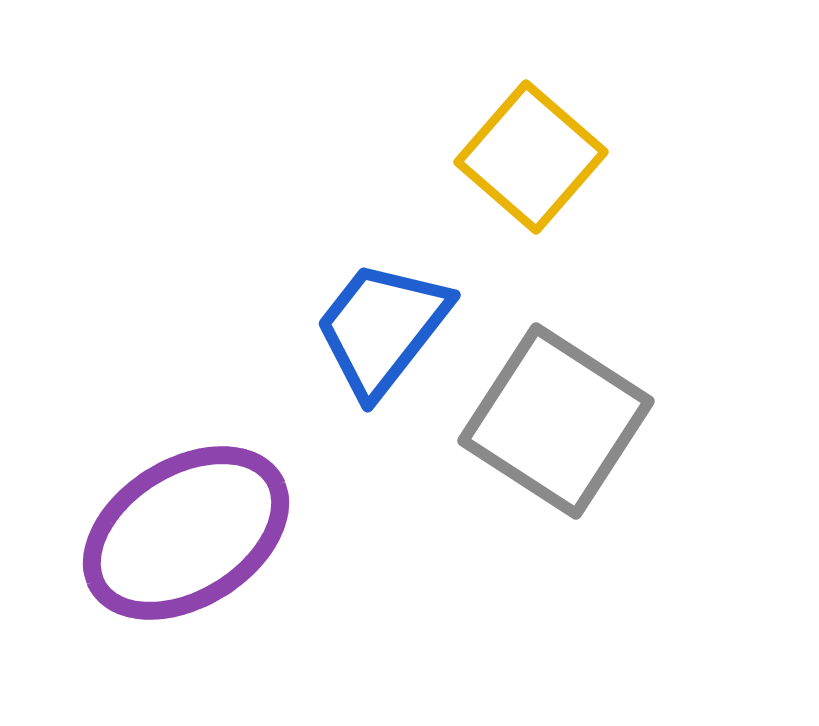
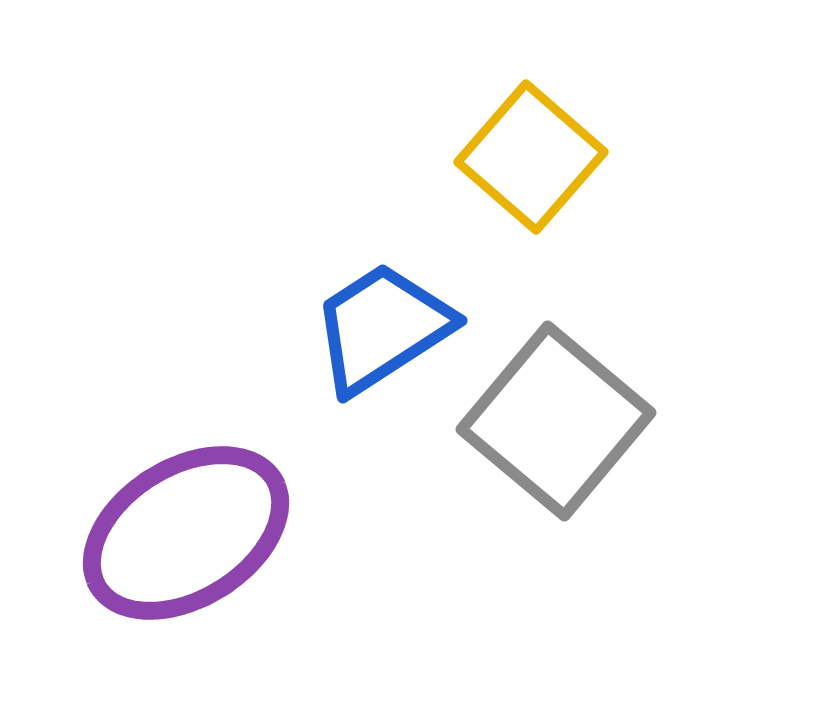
blue trapezoid: rotated 19 degrees clockwise
gray square: rotated 7 degrees clockwise
